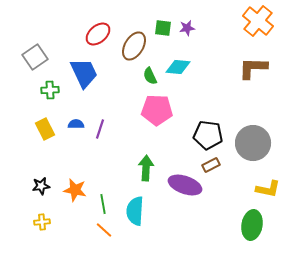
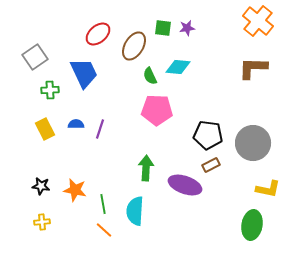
black star: rotated 18 degrees clockwise
